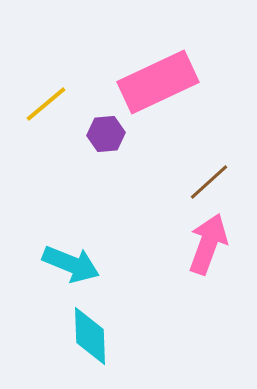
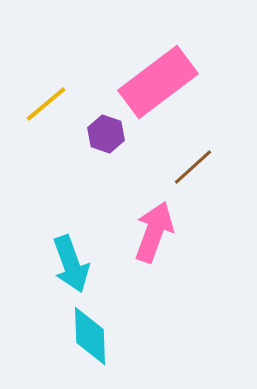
pink rectangle: rotated 12 degrees counterclockwise
purple hexagon: rotated 24 degrees clockwise
brown line: moved 16 px left, 15 px up
pink arrow: moved 54 px left, 12 px up
cyan arrow: rotated 48 degrees clockwise
